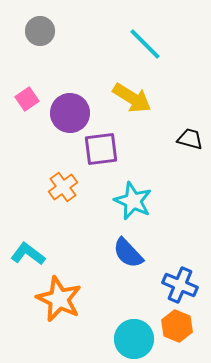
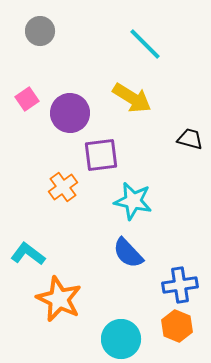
purple square: moved 6 px down
cyan star: rotated 12 degrees counterclockwise
blue cross: rotated 32 degrees counterclockwise
cyan circle: moved 13 px left
